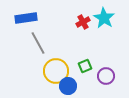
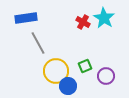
red cross: rotated 32 degrees counterclockwise
